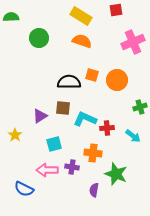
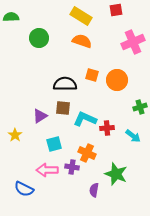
black semicircle: moved 4 px left, 2 px down
orange cross: moved 6 px left; rotated 18 degrees clockwise
